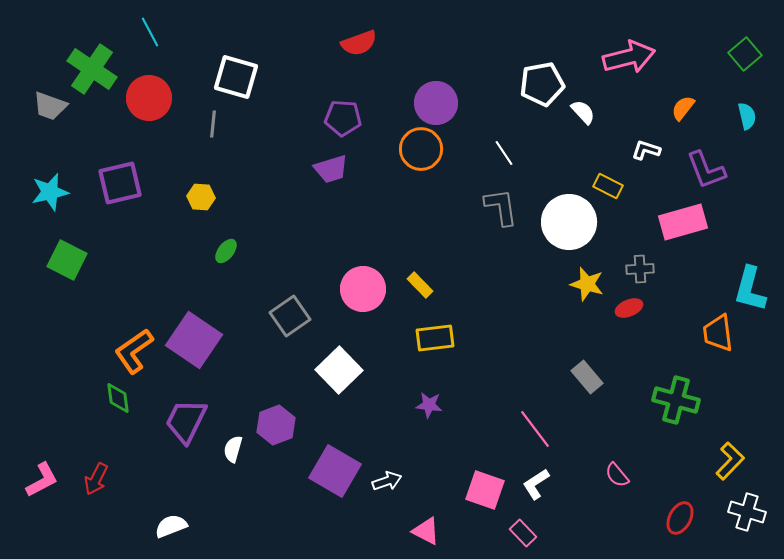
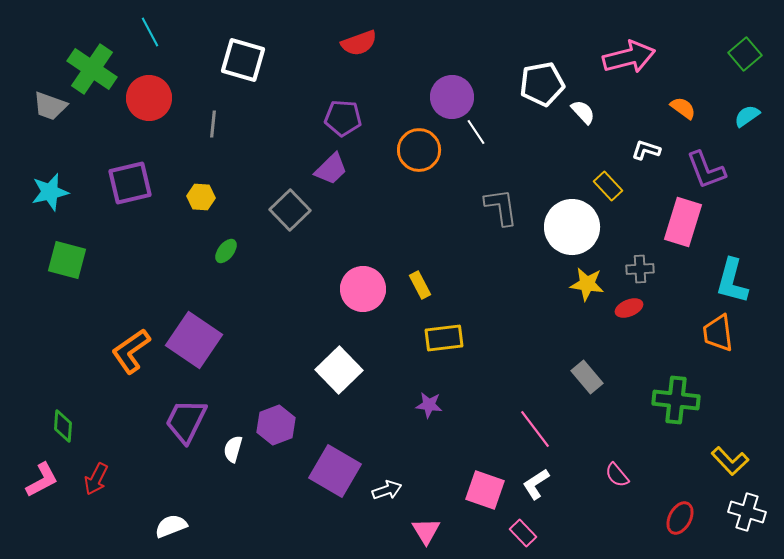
white square at (236, 77): moved 7 px right, 17 px up
purple circle at (436, 103): moved 16 px right, 6 px up
orange semicircle at (683, 108): rotated 88 degrees clockwise
cyan semicircle at (747, 116): rotated 112 degrees counterclockwise
orange circle at (421, 149): moved 2 px left, 1 px down
white line at (504, 153): moved 28 px left, 21 px up
purple trapezoid at (331, 169): rotated 27 degrees counterclockwise
purple square at (120, 183): moved 10 px right
yellow rectangle at (608, 186): rotated 20 degrees clockwise
white circle at (569, 222): moved 3 px right, 5 px down
pink rectangle at (683, 222): rotated 57 degrees counterclockwise
green square at (67, 260): rotated 12 degrees counterclockwise
yellow star at (587, 284): rotated 8 degrees counterclockwise
yellow rectangle at (420, 285): rotated 16 degrees clockwise
cyan L-shape at (750, 289): moved 18 px left, 8 px up
gray square at (290, 316): moved 106 px up; rotated 9 degrees counterclockwise
yellow rectangle at (435, 338): moved 9 px right
orange L-shape at (134, 351): moved 3 px left
green diamond at (118, 398): moved 55 px left, 28 px down; rotated 12 degrees clockwise
green cross at (676, 400): rotated 9 degrees counterclockwise
yellow L-shape at (730, 461): rotated 93 degrees clockwise
white arrow at (387, 481): moved 9 px down
pink triangle at (426, 531): rotated 32 degrees clockwise
